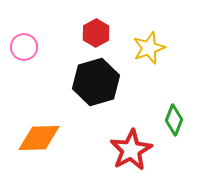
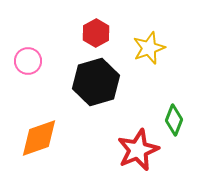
pink circle: moved 4 px right, 14 px down
orange diamond: rotated 18 degrees counterclockwise
red star: moved 7 px right; rotated 6 degrees clockwise
